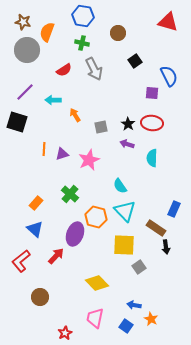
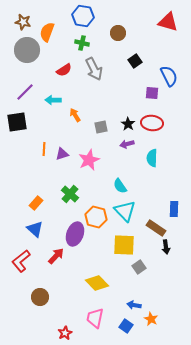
black square at (17, 122): rotated 25 degrees counterclockwise
purple arrow at (127, 144): rotated 32 degrees counterclockwise
blue rectangle at (174, 209): rotated 21 degrees counterclockwise
